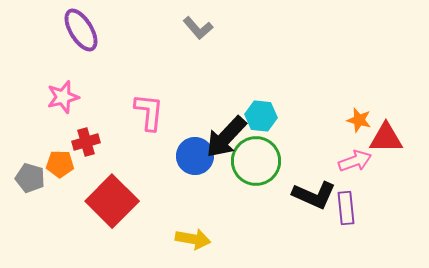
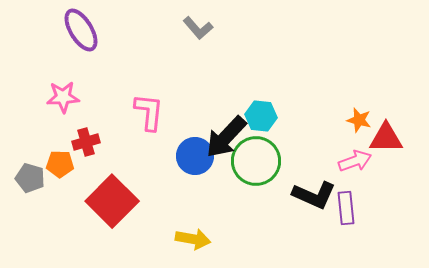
pink star: rotated 12 degrees clockwise
